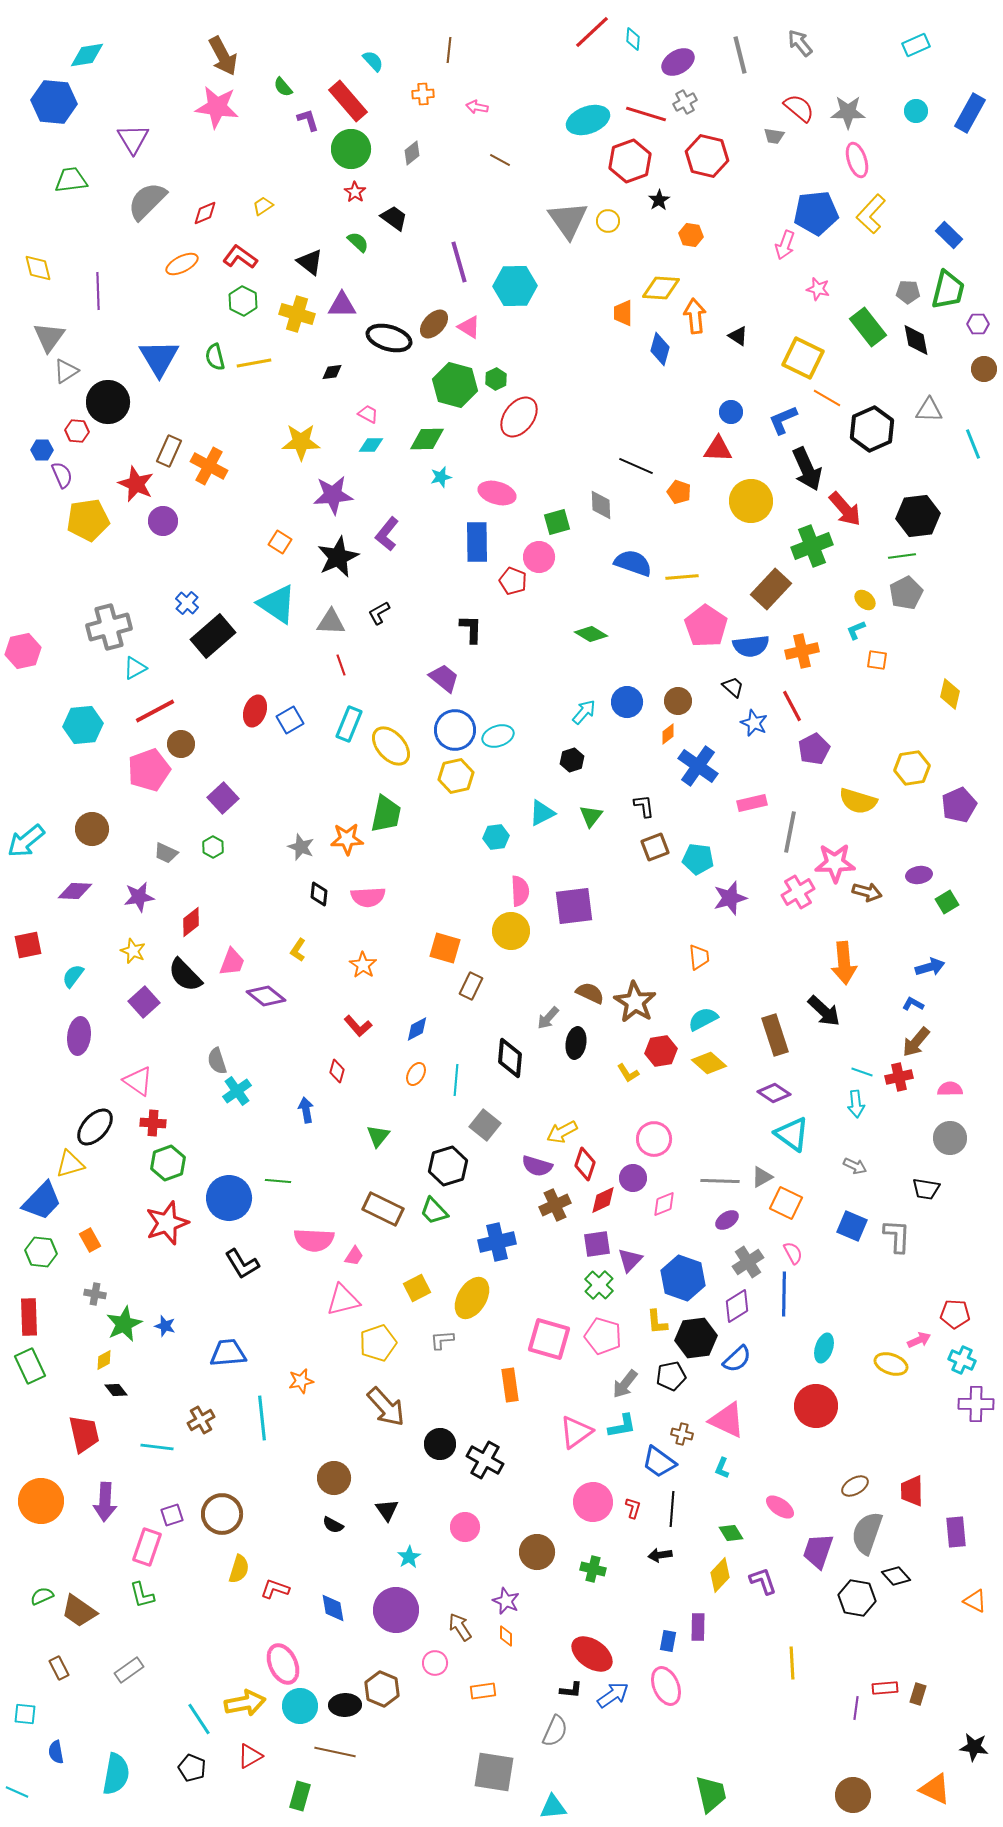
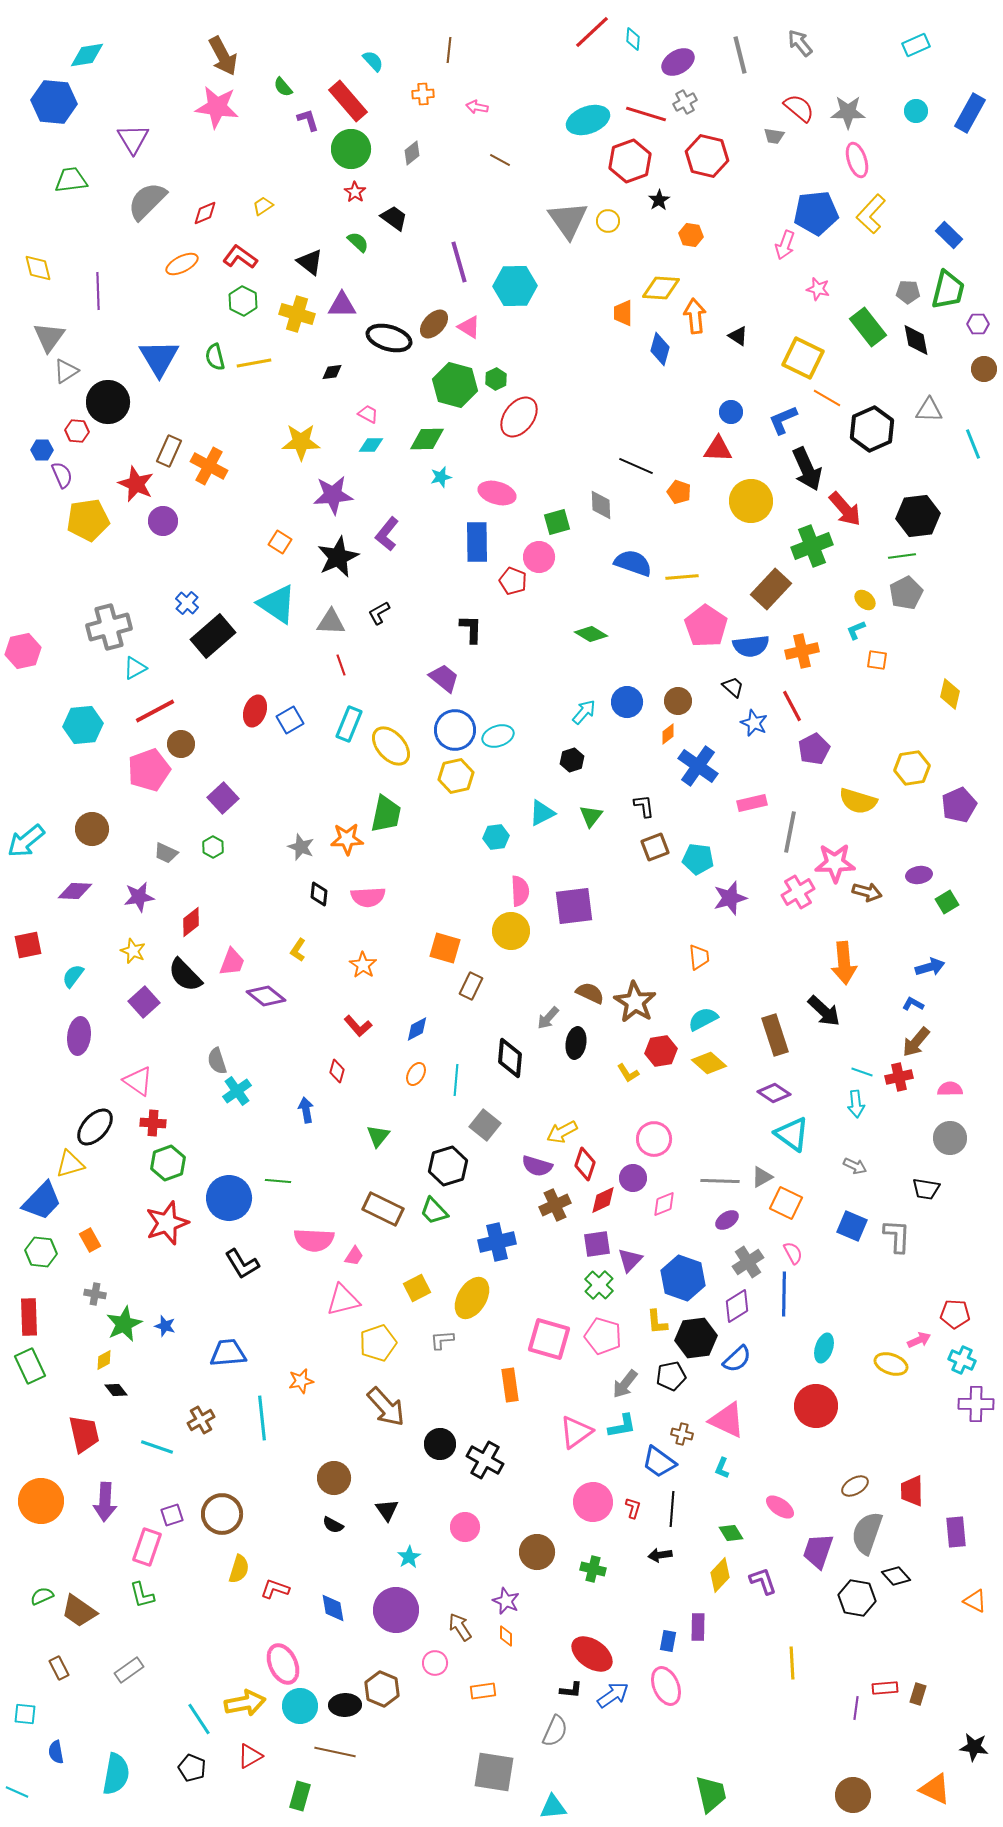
cyan line at (157, 1447): rotated 12 degrees clockwise
